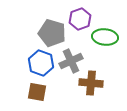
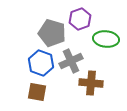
green ellipse: moved 1 px right, 2 px down
